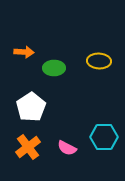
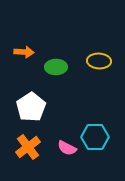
green ellipse: moved 2 px right, 1 px up
cyan hexagon: moved 9 px left
